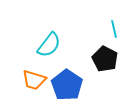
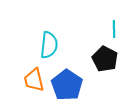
cyan line: rotated 12 degrees clockwise
cyan semicircle: rotated 32 degrees counterclockwise
orange trapezoid: rotated 60 degrees clockwise
